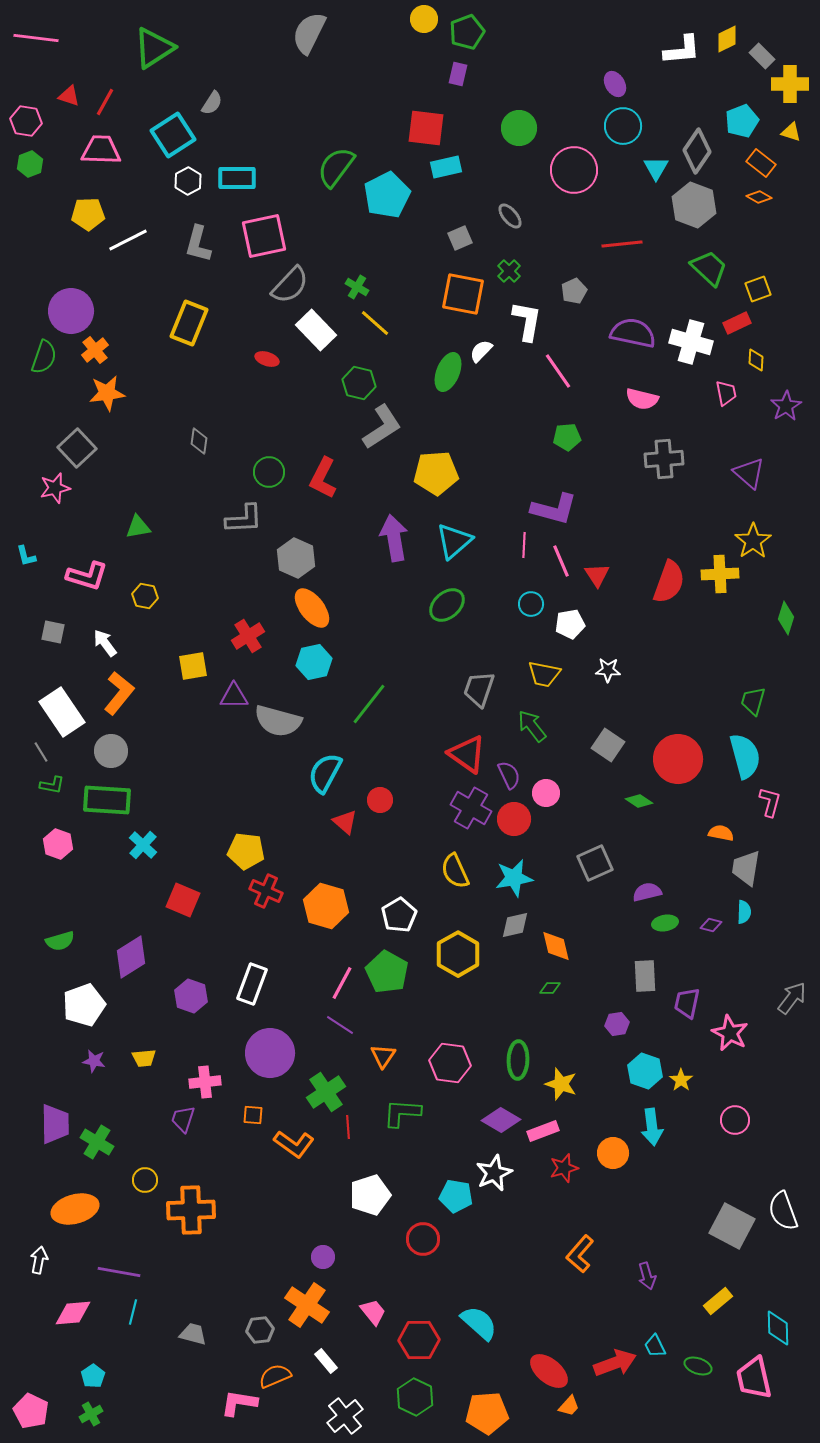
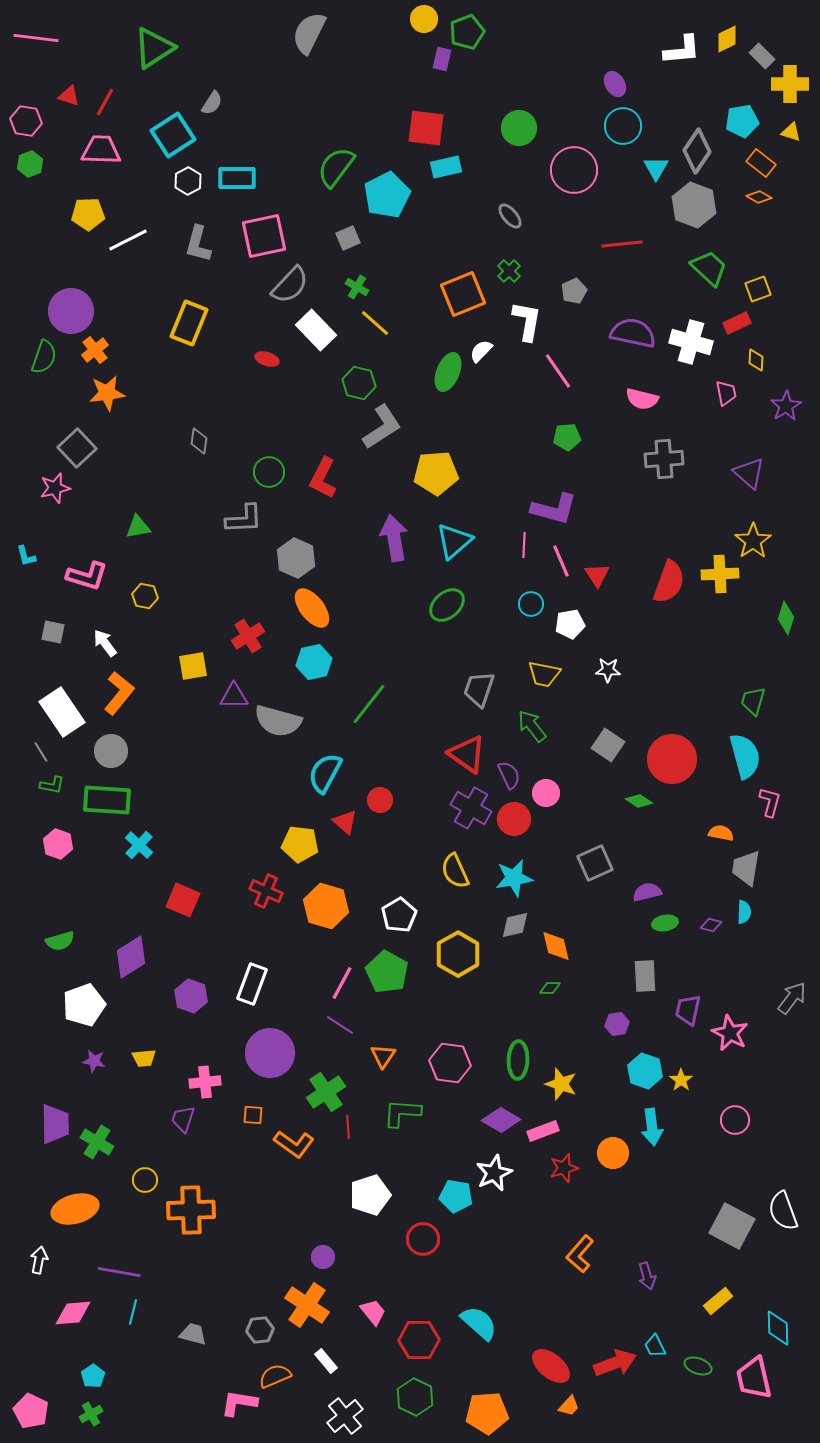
purple rectangle at (458, 74): moved 16 px left, 15 px up
cyan pentagon at (742, 121): rotated 12 degrees clockwise
gray square at (460, 238): moved 112 px left
orange square at (463, 294): rotated 33 degrees counterclockwise
red circle at (678, 759): moved 6 px left
cyan cross at (143, 845): moved 4 px left
yellow pentagon at (246, 851): moved 54 px right, 7 px up
purple trapezoid at (687, 1003): moved 1 px right, 7 px down
red ellipse at (549, 1371): moved 2 px right, 5 px up
